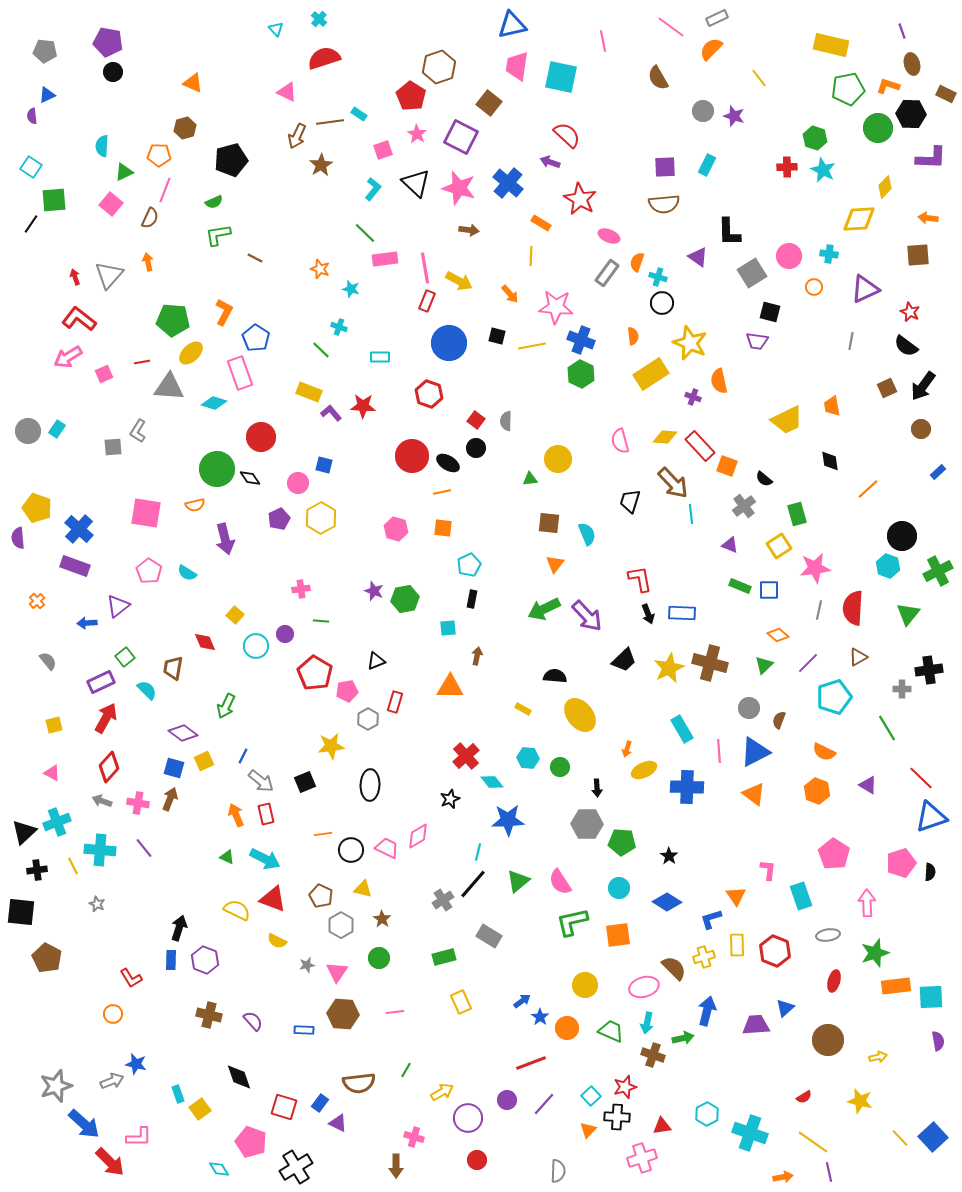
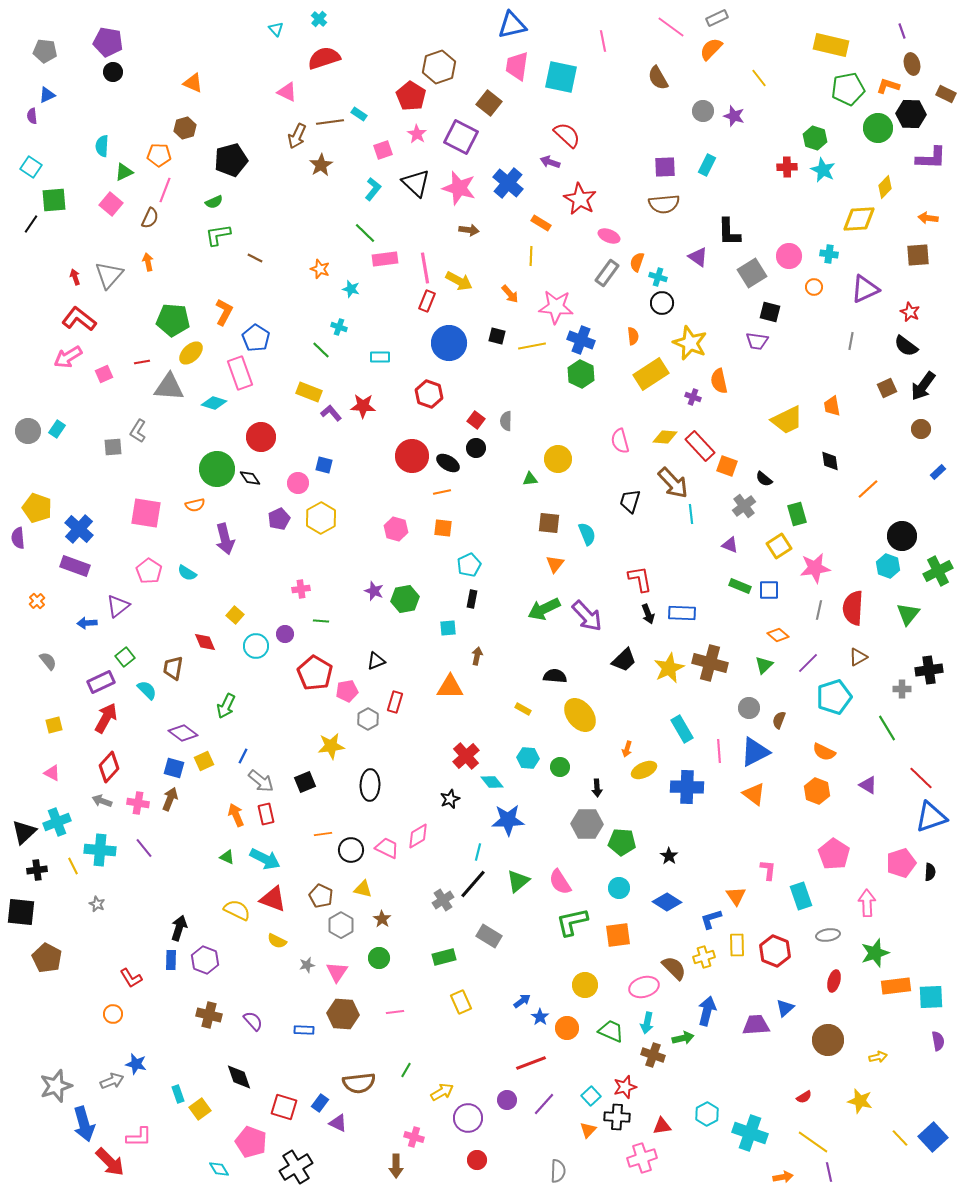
blue arrow at (84, 1124): rotated 32 degrees clockwise
